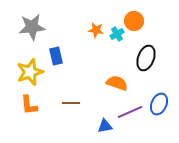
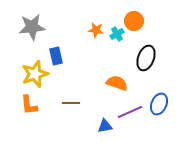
yellow star: moved 5 px right, 2 px down
